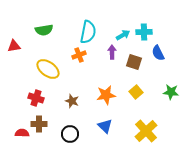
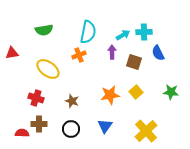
red triangle: moved 2 px left, 7 px down
orange star: moved 4 px right
blue triangle: rotated 21 degrees clockwise
black circle: moved 1 px right, 5 px up
